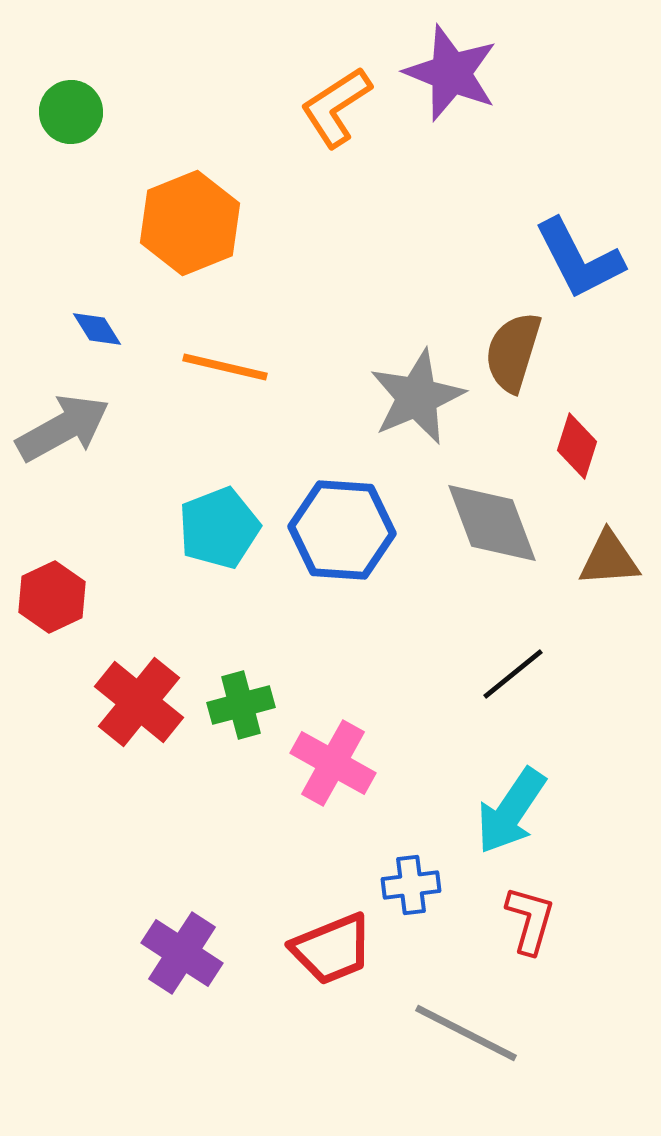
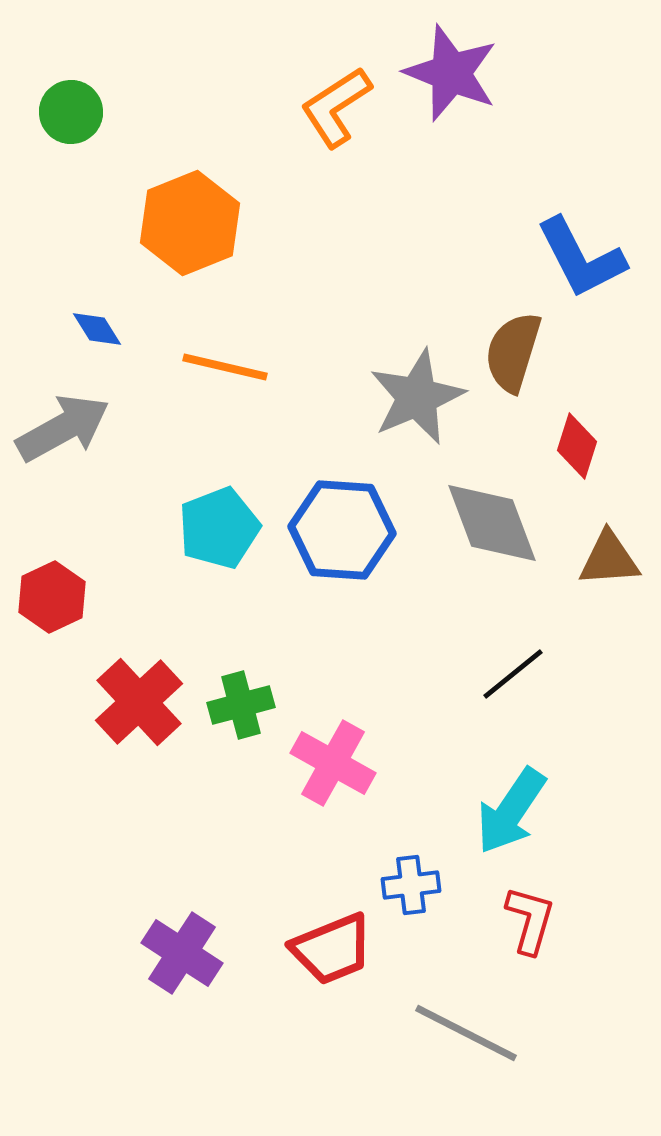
blue L-shape: moved 2 px right, 1 px up
red cross: rotated 8 degrees clockwise
